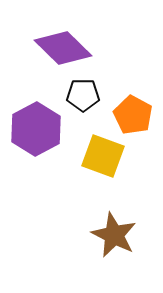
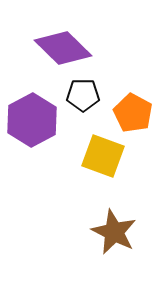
orange pentagon: moved 2 px up
purple hexagon: moved 4 px left, 9 px up
brown star: moved 3 px up
